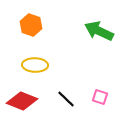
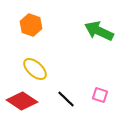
yellow ellipse: moved 4 px down; rotated 40 degrees clockwise
pink square: moved 2 px up
red diamond: rotated 12 degrees clockwise
